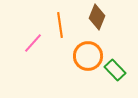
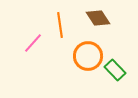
brown diamond: moved 1 px right, 1 px down; rotated 55 degrees counterclockwise
